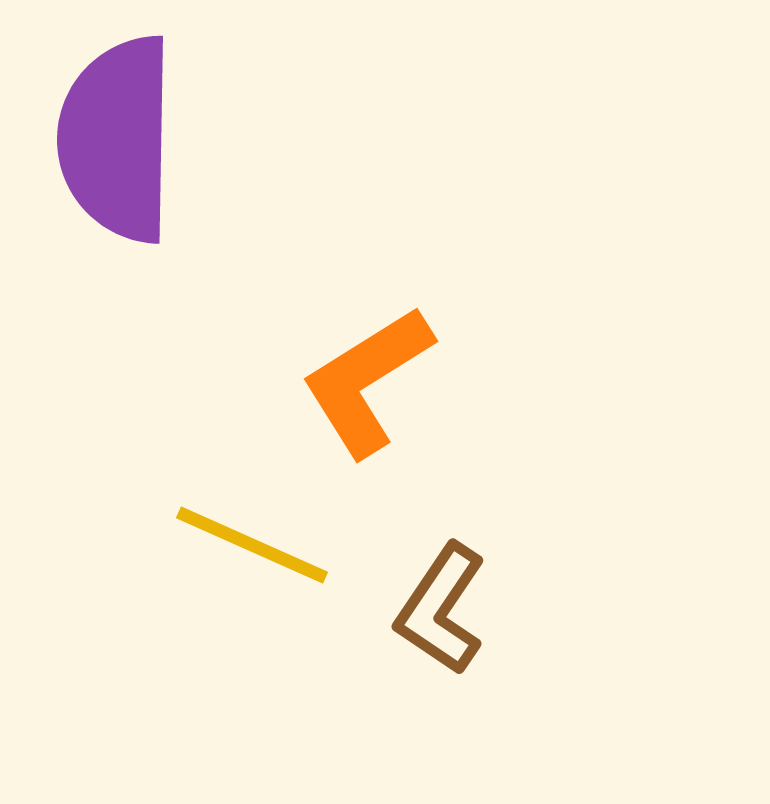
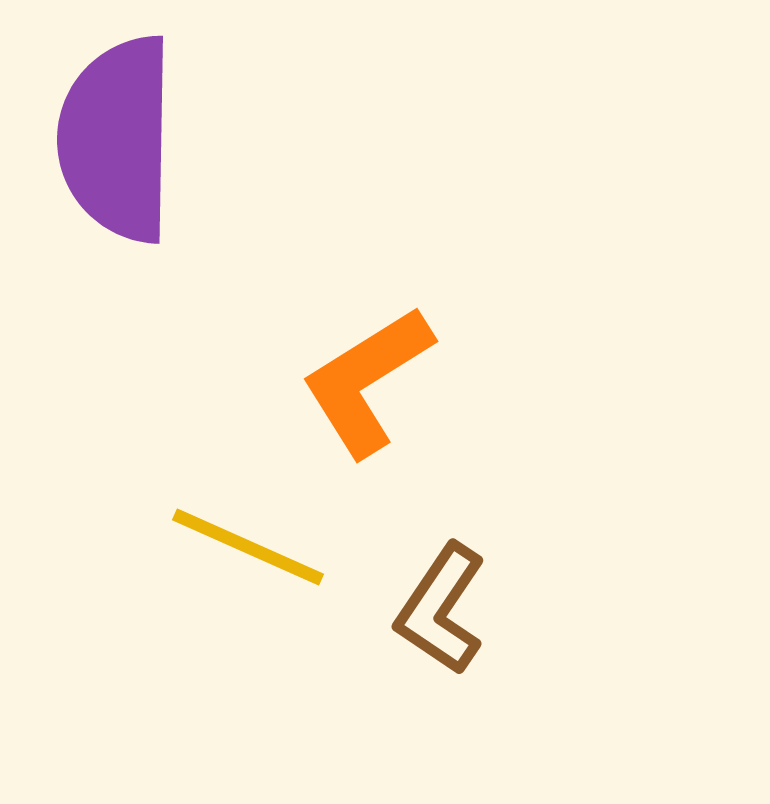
yellow line: moved 4 px left, 2 px down
